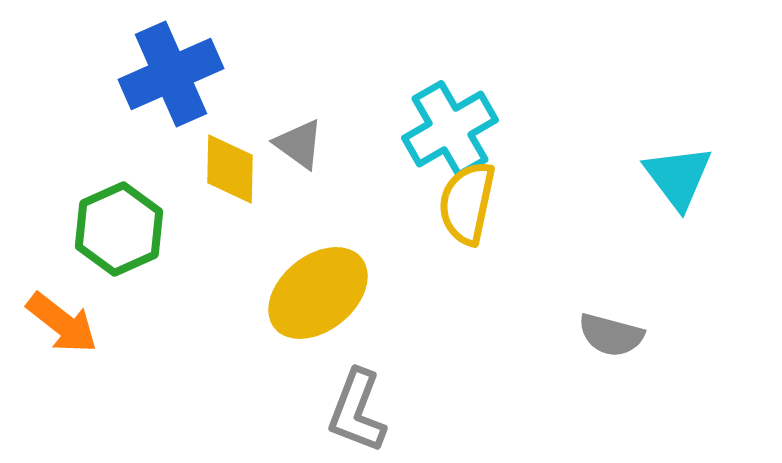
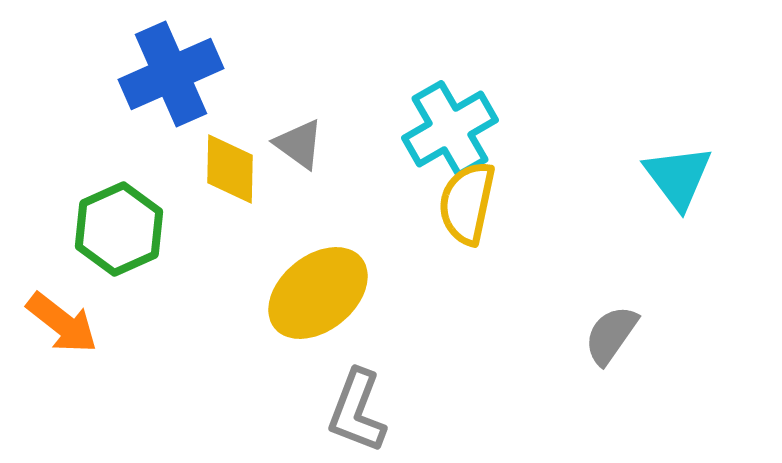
gray semicircle: rotated 110 degrees clockwise
